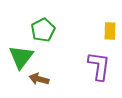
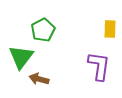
yellow rectangle: moved 2 px up
